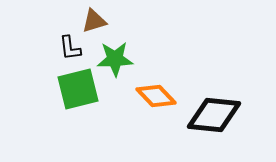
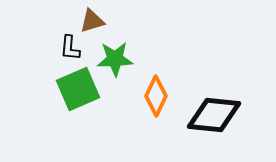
brown triangle: moved 2 px left
black L-shape: rotated 12 degrees clockwise
green square: rotated 9 degrees counterclockwise
orange diamond: rotated 69 degrees clockwise
